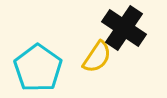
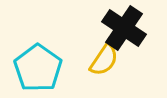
yellow semicircle: moved 7 px right, 3 px down
